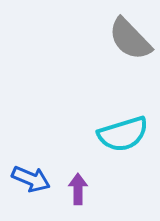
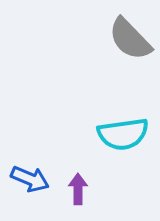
cyan semicircle: rotated 9 degrees clockwise
blue arrow: moved 1 px left
